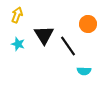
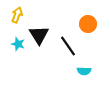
black triangle: moved 5 px left
